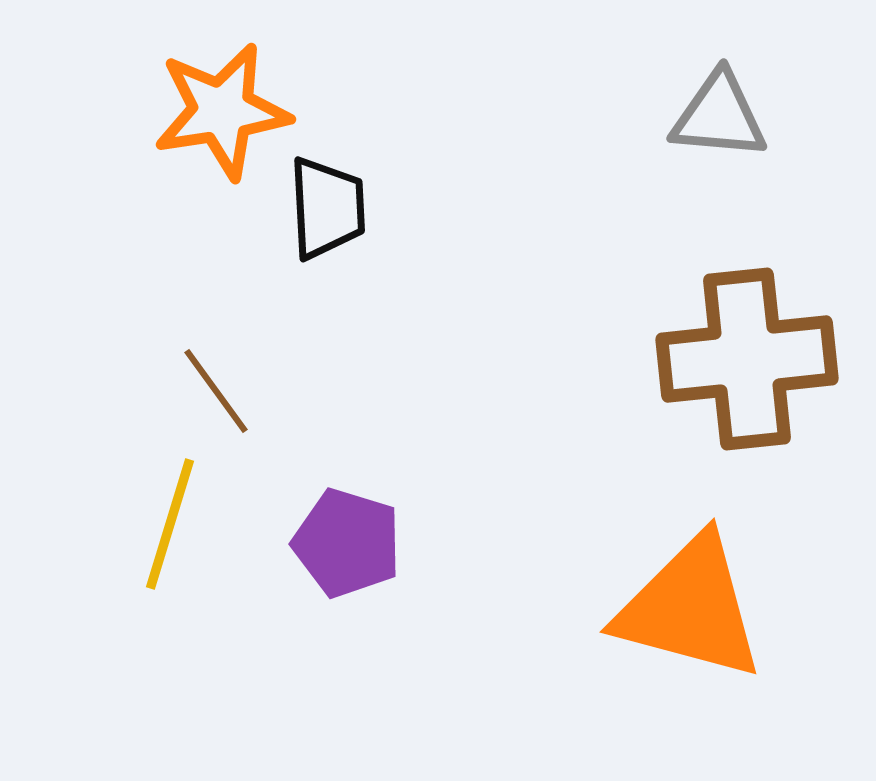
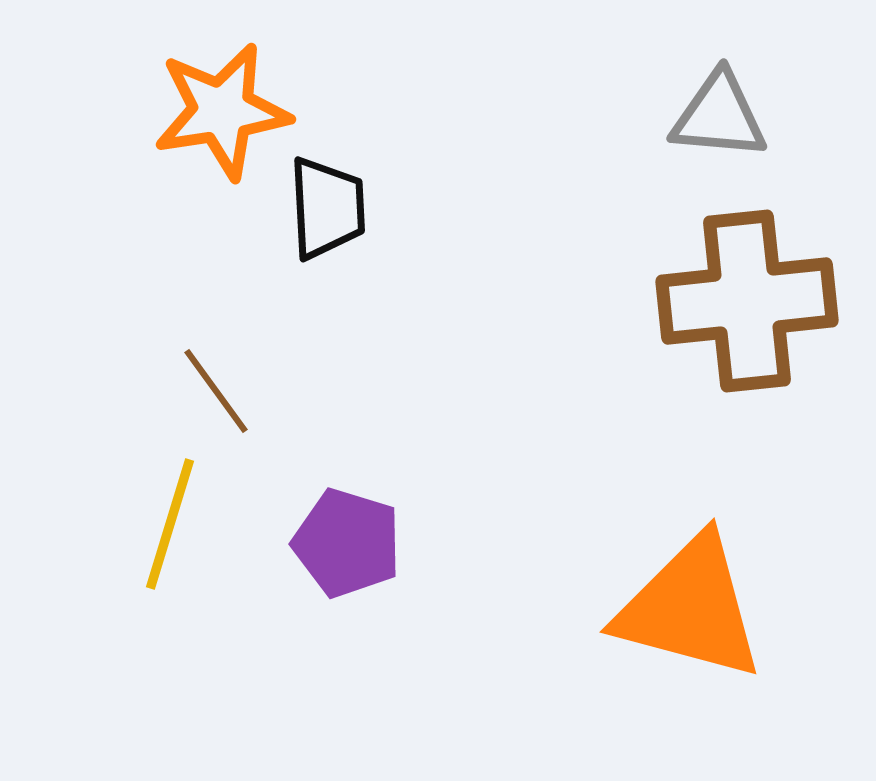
brown cross: moved 58 px up
